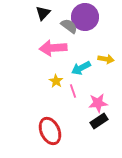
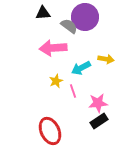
black triangle: rotated 42 degrees clockwise
yellow star: rotated 16 degrees clockwise
